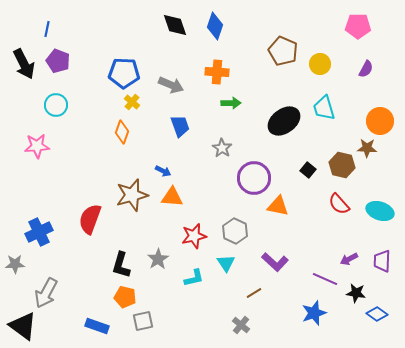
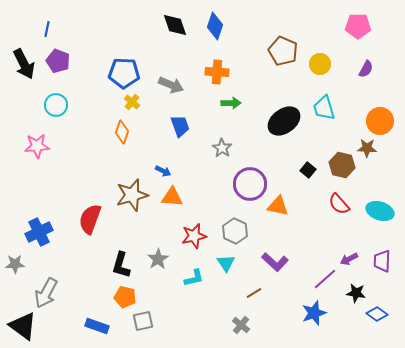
purple circle at (254, 178): moved 4 px left, 6 px down
purple line at (325, 279): rotated 65 degrees counterclockwise
